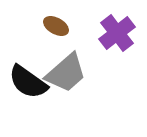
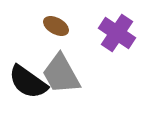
purple cross: rotated 18 degrees counterclockwise
gray trapezoid: moved 5 px left, 1 px down; rotated 102 degrees clockwise
